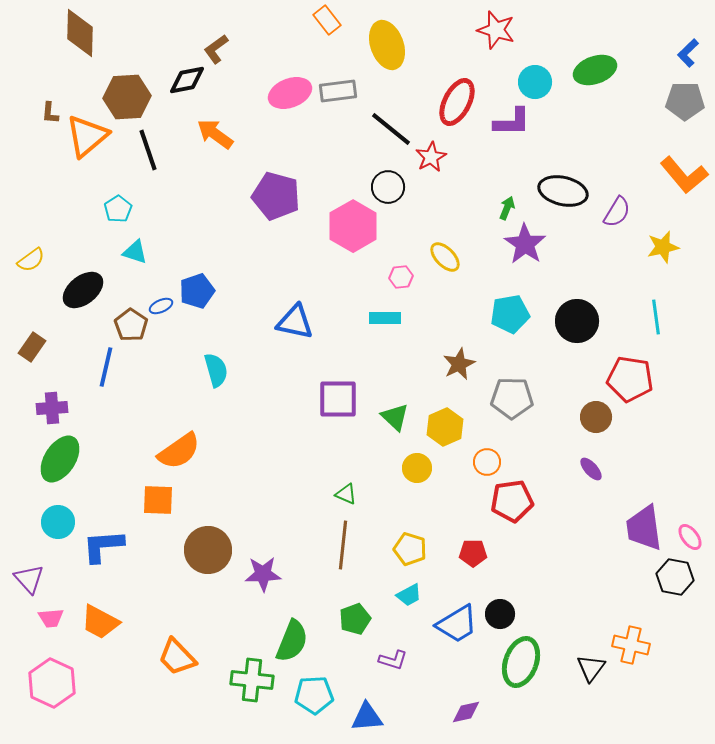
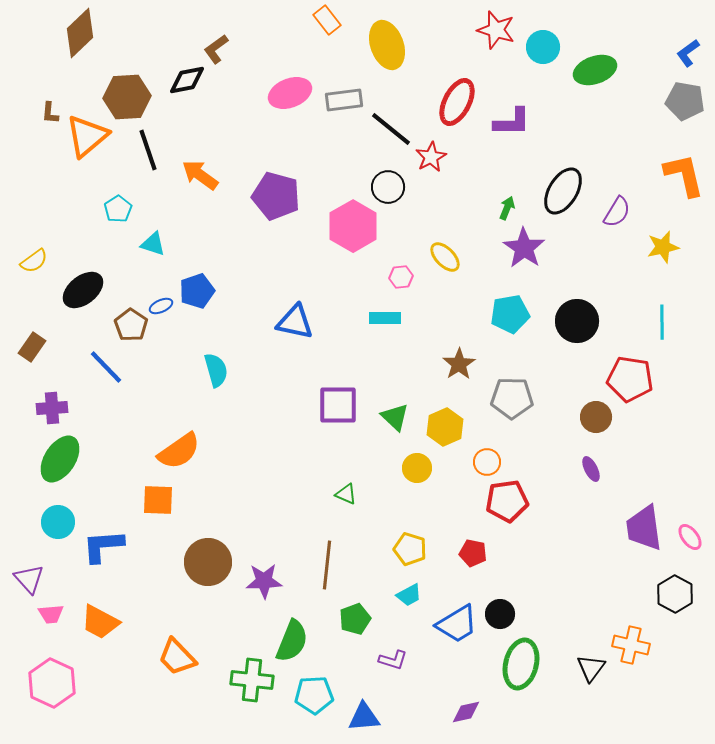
brown diamond at (80, 33): rotated 45 degrees clockwise
blue L-shape at (688, 53): rotated 8 degrees clockwise
cyan circle at (535, 82): moved 8 px right, 35 px up
gray rectangle at (338, 91): moved 6 px right, 9 px down
gray pentagon at (685, 101): rotated 9 degrees clockwise
orange arrow at (215, 134): moved 15 px left, 41 px down
orange L-shape at (684, 175): rotated 153 degrees counterclockwise
black ellipse at (563, 191): rotated 72 degrees counterclockwise
purple star at (525, 244): moved 1 px left, 4 px down
cyan triangle at (135, 252): moved 18 px right, 8 px up
yellow semicircle at (31, 260): moved 3 px right, 1 px down
cyan line at (656, 317): moved 6 px right, 5 px down; rotated 8 degrees clockwise
brown star at (459, 364): rotated 8 degrees counterclockwise
blue line at (106, 367): rotated 57 degrees counterclockwise
purple square at (338, 399): moved 6 px down
purple ellipse at (591, 469): rotated 15 degrees clockwise
red pentagon at (512, 501): moved 5 px left
brown line at (343, 545): moved 16 px left, 20 px down
brown circle at (208, 550): moved 12 px down
red pentagon at (473, 553): rotated 12 degrees clockwise
purple star at (263, 574): moved 1 px right, 7 px down
black hexagon at (675, 577): moved 17 px down; rotated 18 degrees clockwise
pink trapezoid at (51, 618): moved 4 px up
green ellipse at (521, 662): moved 2 px down; rotated 6 degrees counterclockwise
blue triangle at (367, 717): moved 3 px left
